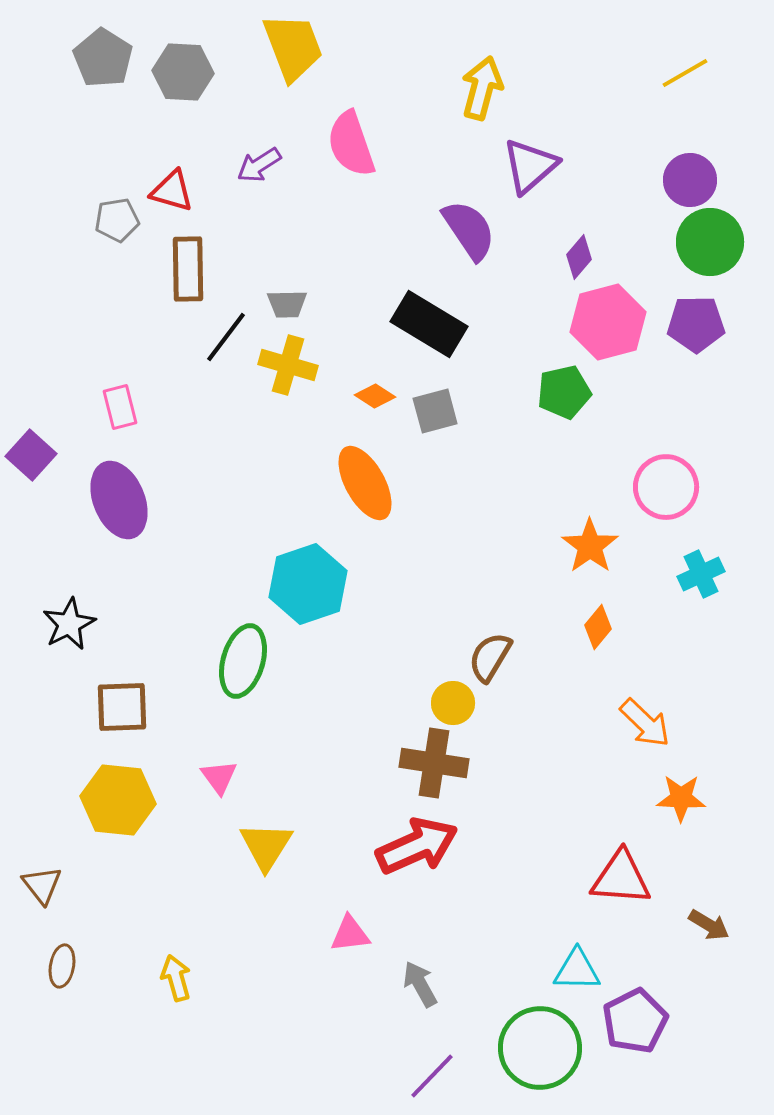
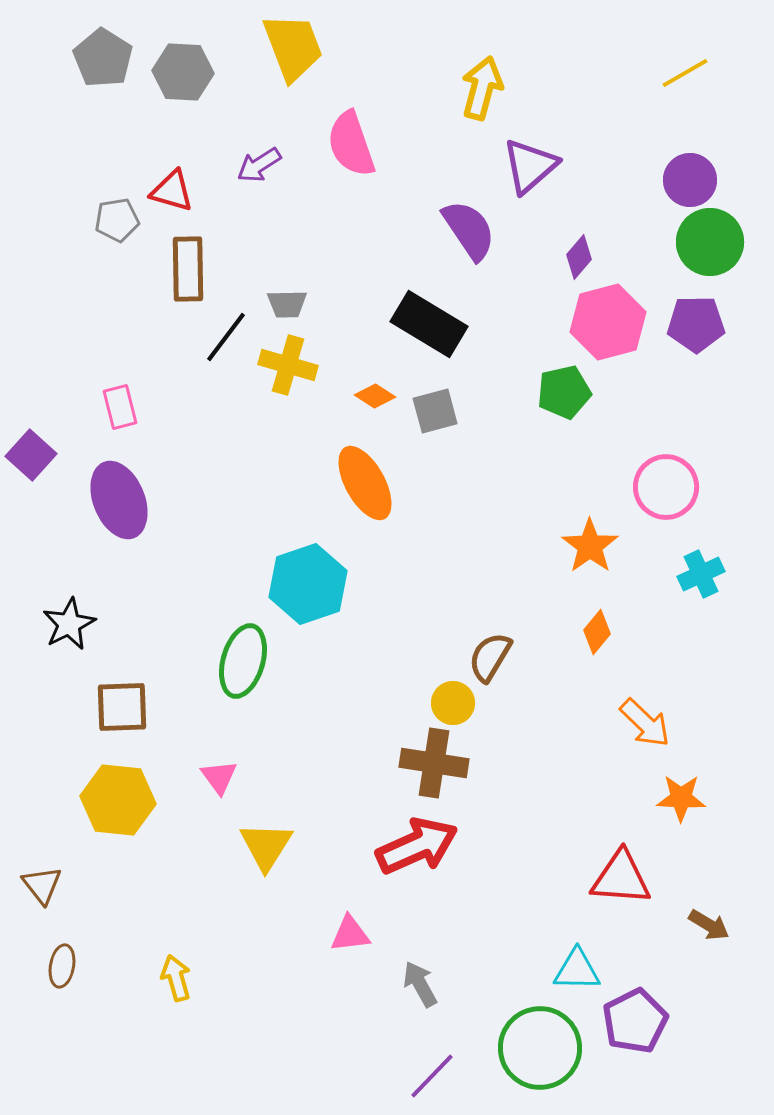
orange diamond at (598, 627): moved 1 px left, 5 px down
